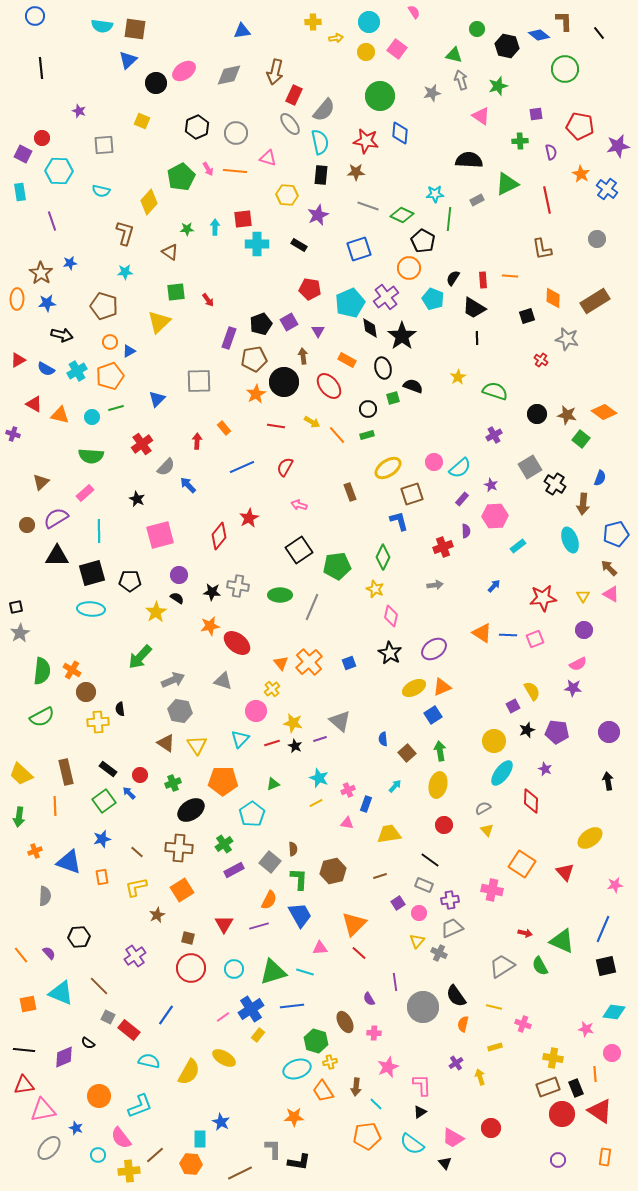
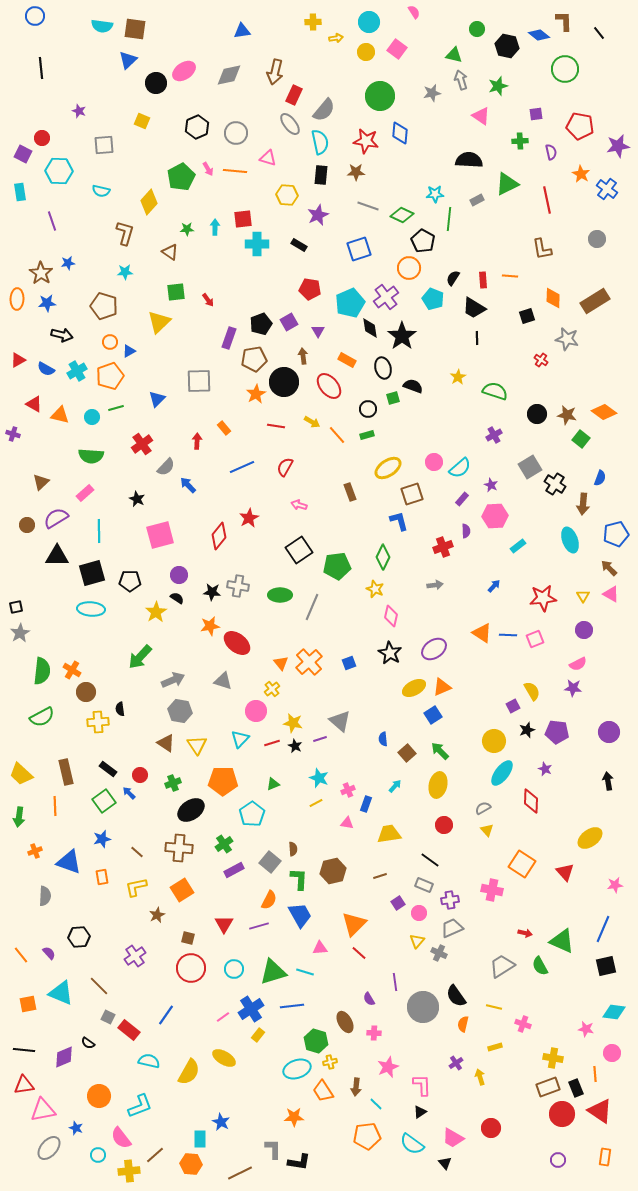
blue star at (70, 263): moved 2 px left
green arrow at (440, 751): rotated 36 degrees counterclockwise
